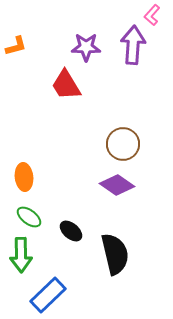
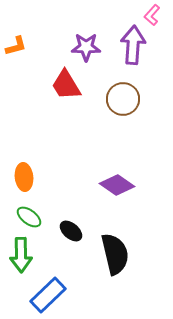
brown circle: moved 45 px up
